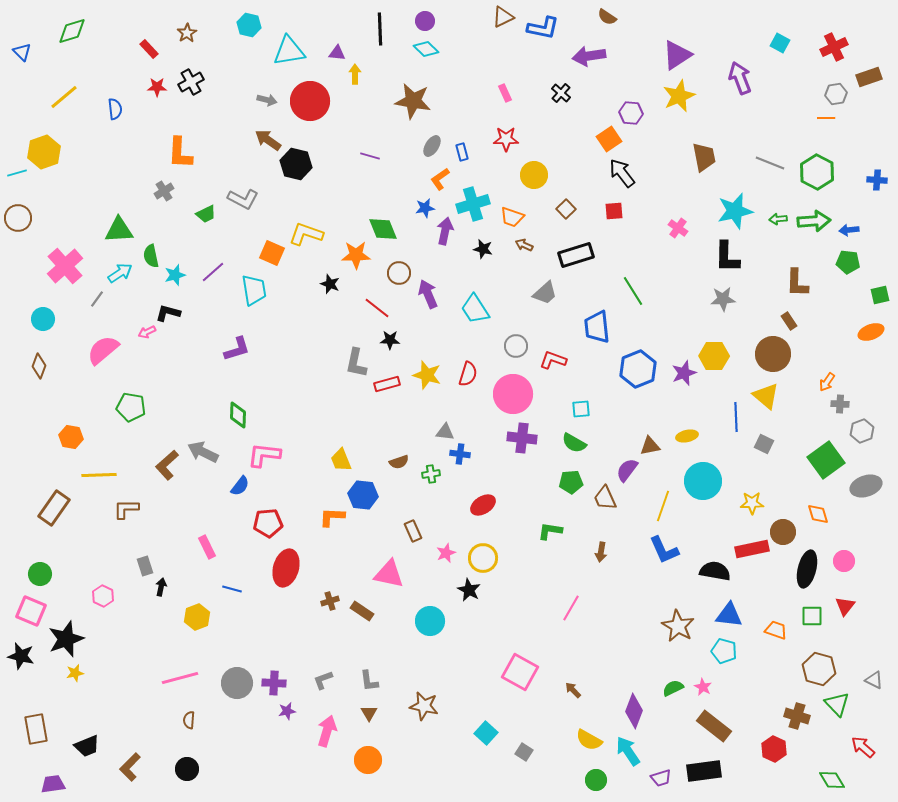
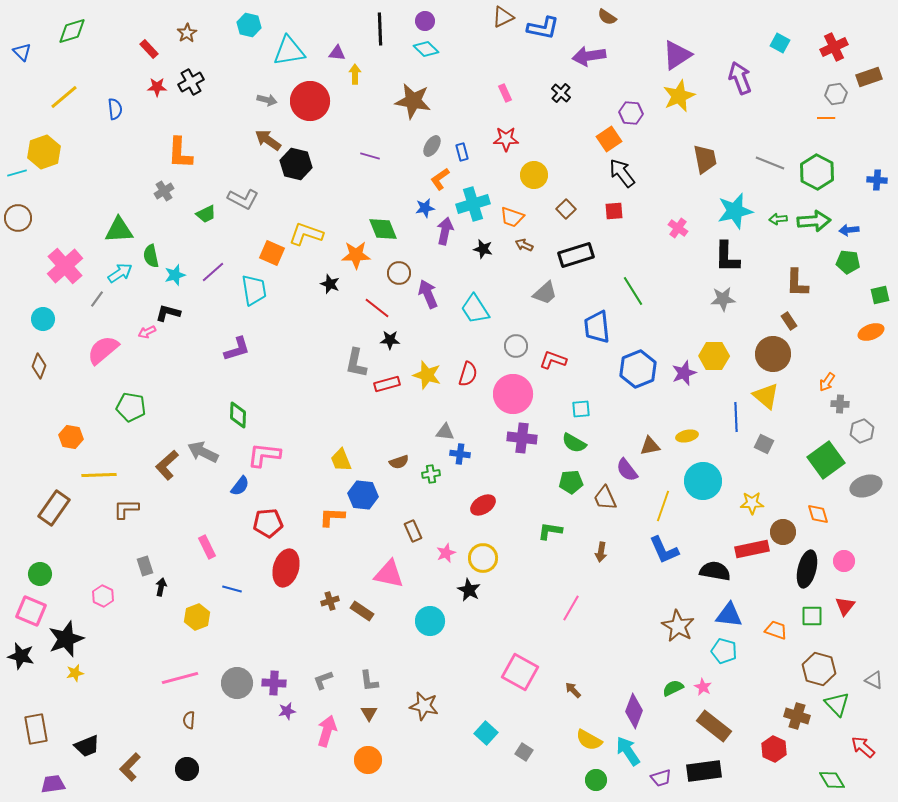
brown trapezoid at (704, 157): moved 1 px right, 2 px down
purple semicircle at (627, 470): rotated 75 degrees counterclockwise
